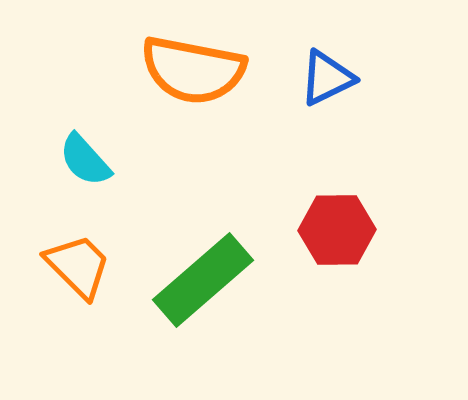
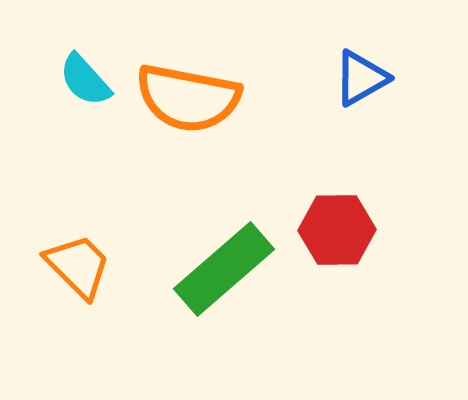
orange semicircle: moved 5 px left, 28 px down
blue triangle: moved 34 px right; rotated 4 degrees counterclockwise
cyan semicircle: moved 80 px up
green rectangle: moved 21 px right, 11 px up
